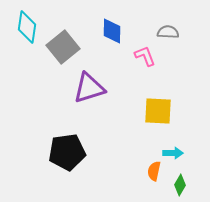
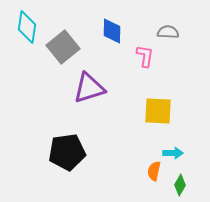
pink L-shape: rotated 30 degrees clockwise
